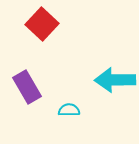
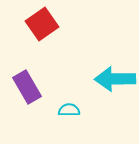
red square: rotated 12 degrees clockwise
cyan arrow: moved 1 px up
